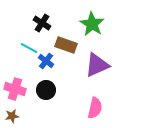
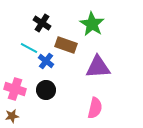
purple triangle: moved 1 px right, 2 px down; rotated 20 degrees clockwise
